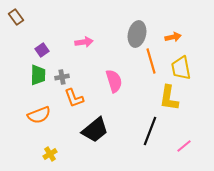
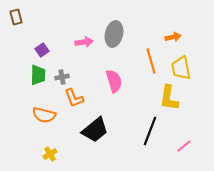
brown rectangle: rotated 21 degrees clockwise
gray ellipse: moved 23 px left
orange semicircle: moved 5 px right; rotated 35 degrees clockwise
